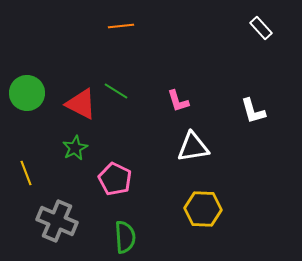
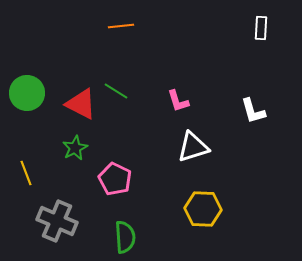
white rectangle: rotated 45 degrees clockwise
white triangle: rotated 8 degrees counterclockwise
